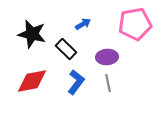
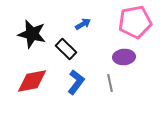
pink pentagon: moved 2 px up
purple ellipse: moved 17 px right
gray line: moved 2 px right
